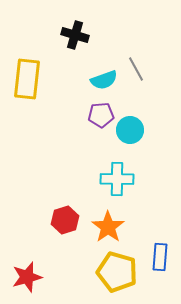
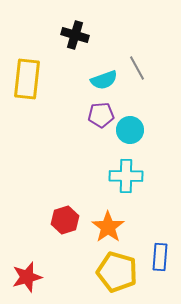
gray line: moved 1 px right, 1 px up
cyan cross: moved 9 px right, 3 px up
